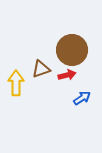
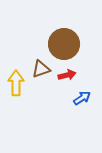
brown circle: moved 8 px left, 6 px up
